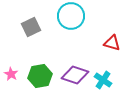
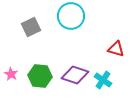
red triangle: moved 4 px right, 6 px down
green hexagon: rotated 15 degrees clockwise
